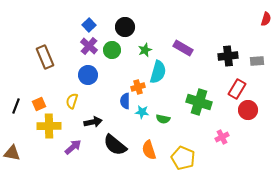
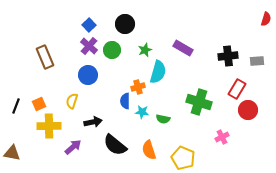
black circle: moved 3 px up
